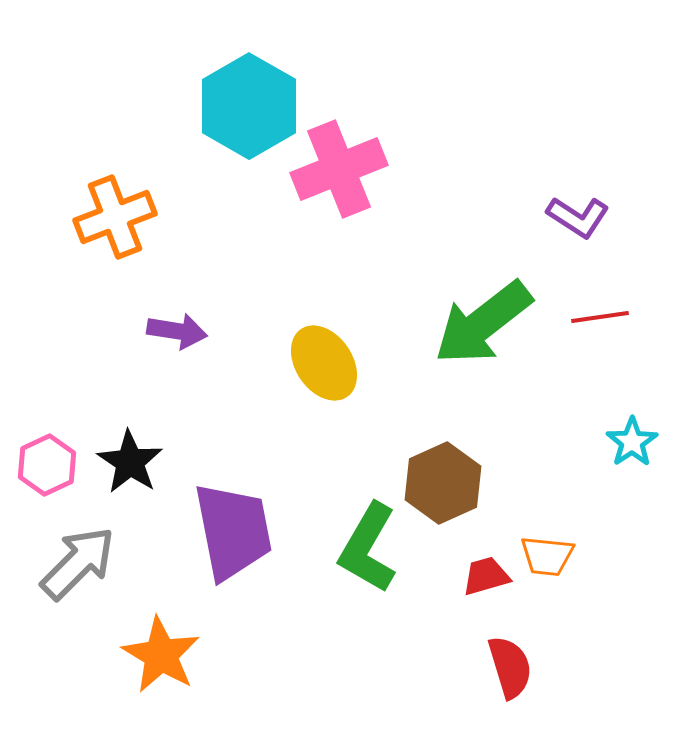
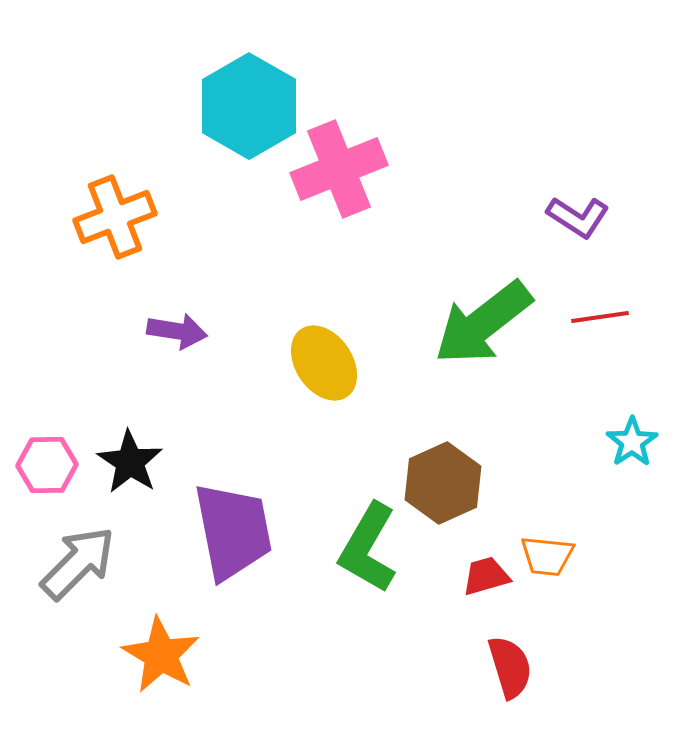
pink hexagon: rotated 24 degrees clockwise
